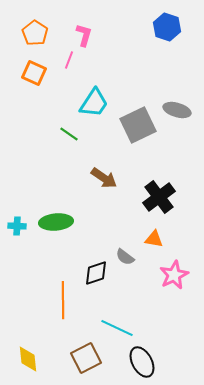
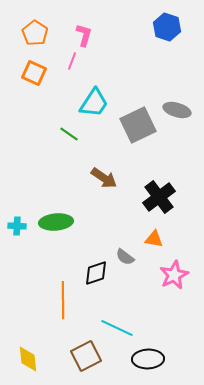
pink line: moved 3 px right, 1 px down
brown square: moved 2 px up
black ellipse: moved 6 px right, 3 px up; rotated 64 degrees counterclockwise
